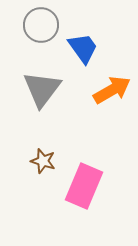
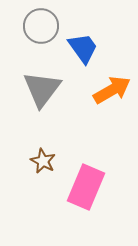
gray circle: moved 1 px down
brown star: rotated 10 degrees clockwise
pink rectangle: moved 2 px right, 1 px down
